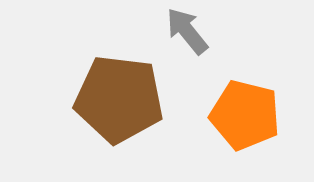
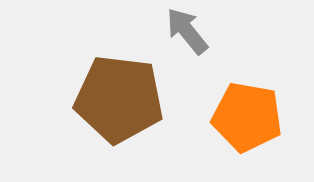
orange pentagon: moved 2 px right, 2 px down; rotated 4 degrees counterclockwise
